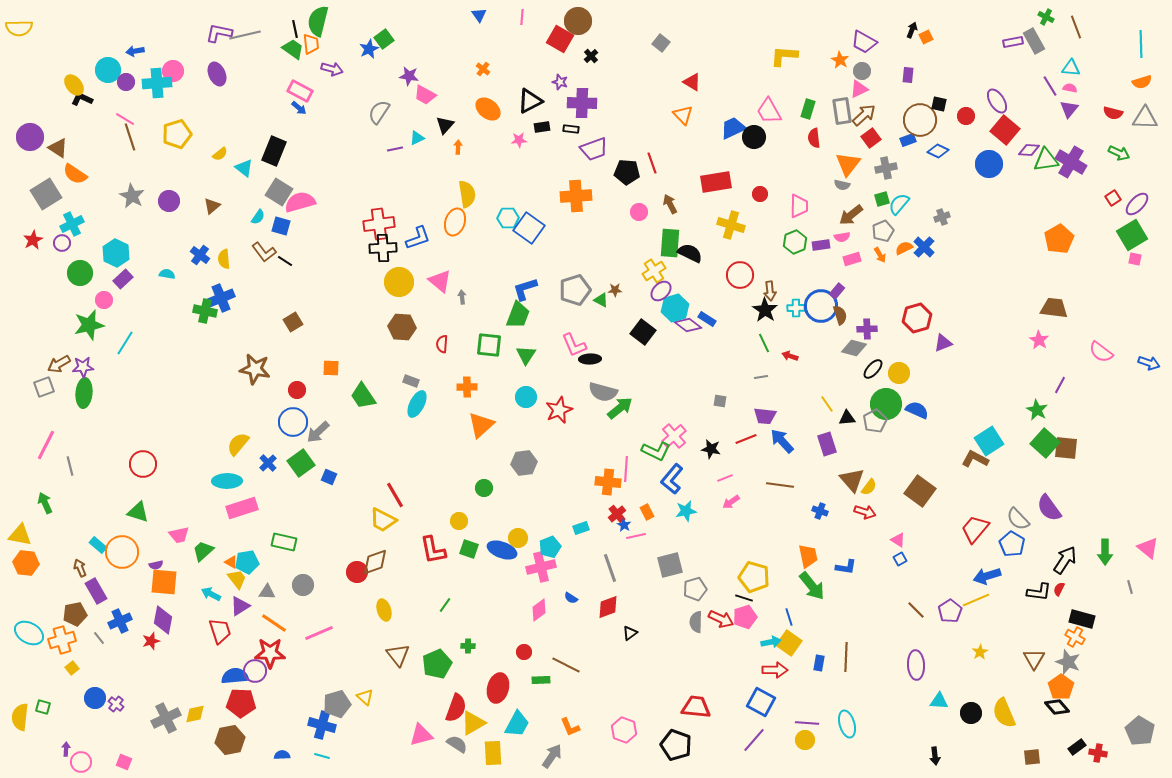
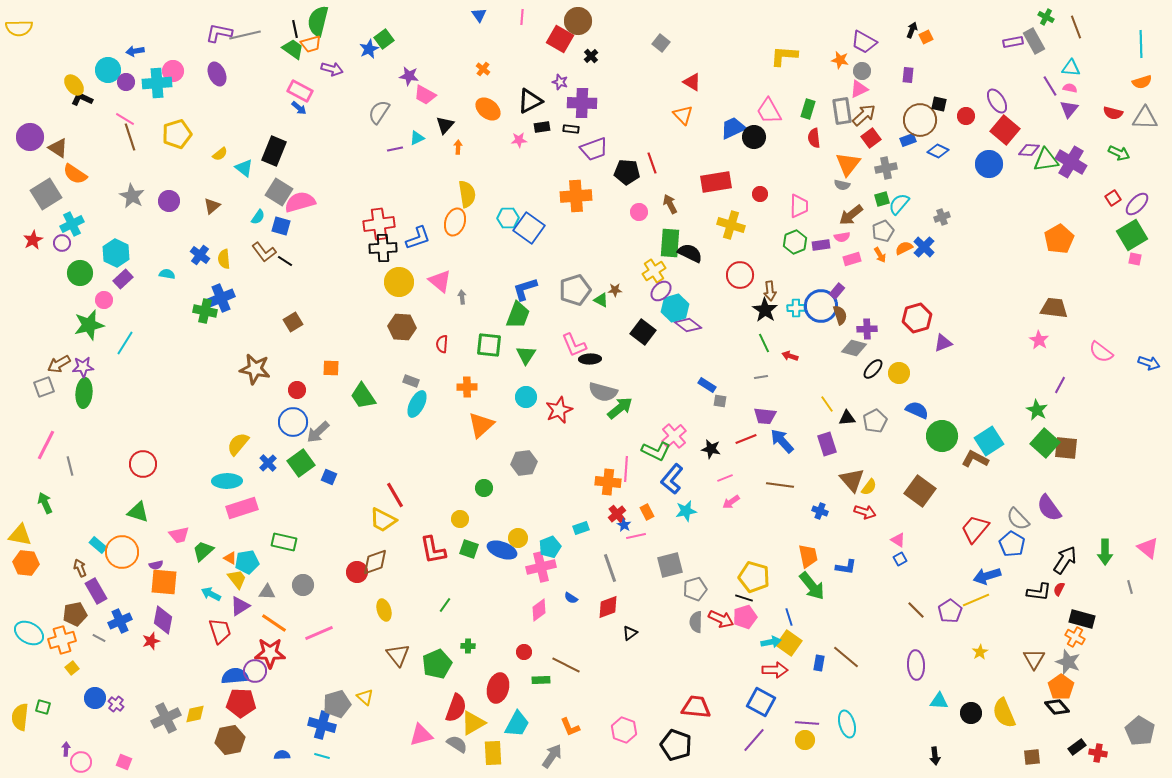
orange trapezoid at (311, 44): rotated 80 degrees clockwise
orange star at (840, 60): rotated 18 degrees counterclockwise
blue rectangle at (707, 319): moved 66 px down
green circle at (886, 404): moved 56 px right, 32 px down
yellow circle at (459, 521): moved 1 px right, 2 px up
orange triangle at (231, 562): moved 1 px left, 4 px up
gray line at (99, 638): rotated 24 degrees counterclockwise
brown line at (846, 657): rotated 52 degrees counterclockwise
